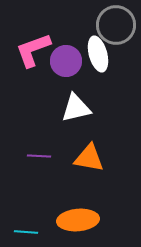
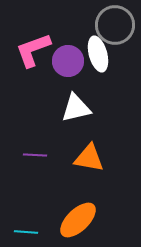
gray circle: moved 1 px left
purple circle: moved 2 px right
purple line: moved 4 px left, 1 px up
orange ellipse: rotated 39 degrees counterclockwise
